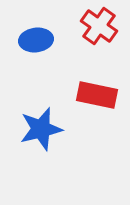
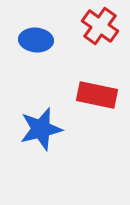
red cross: moved 1 px right
blue ellipse: rotated 12 degrees clockwise
